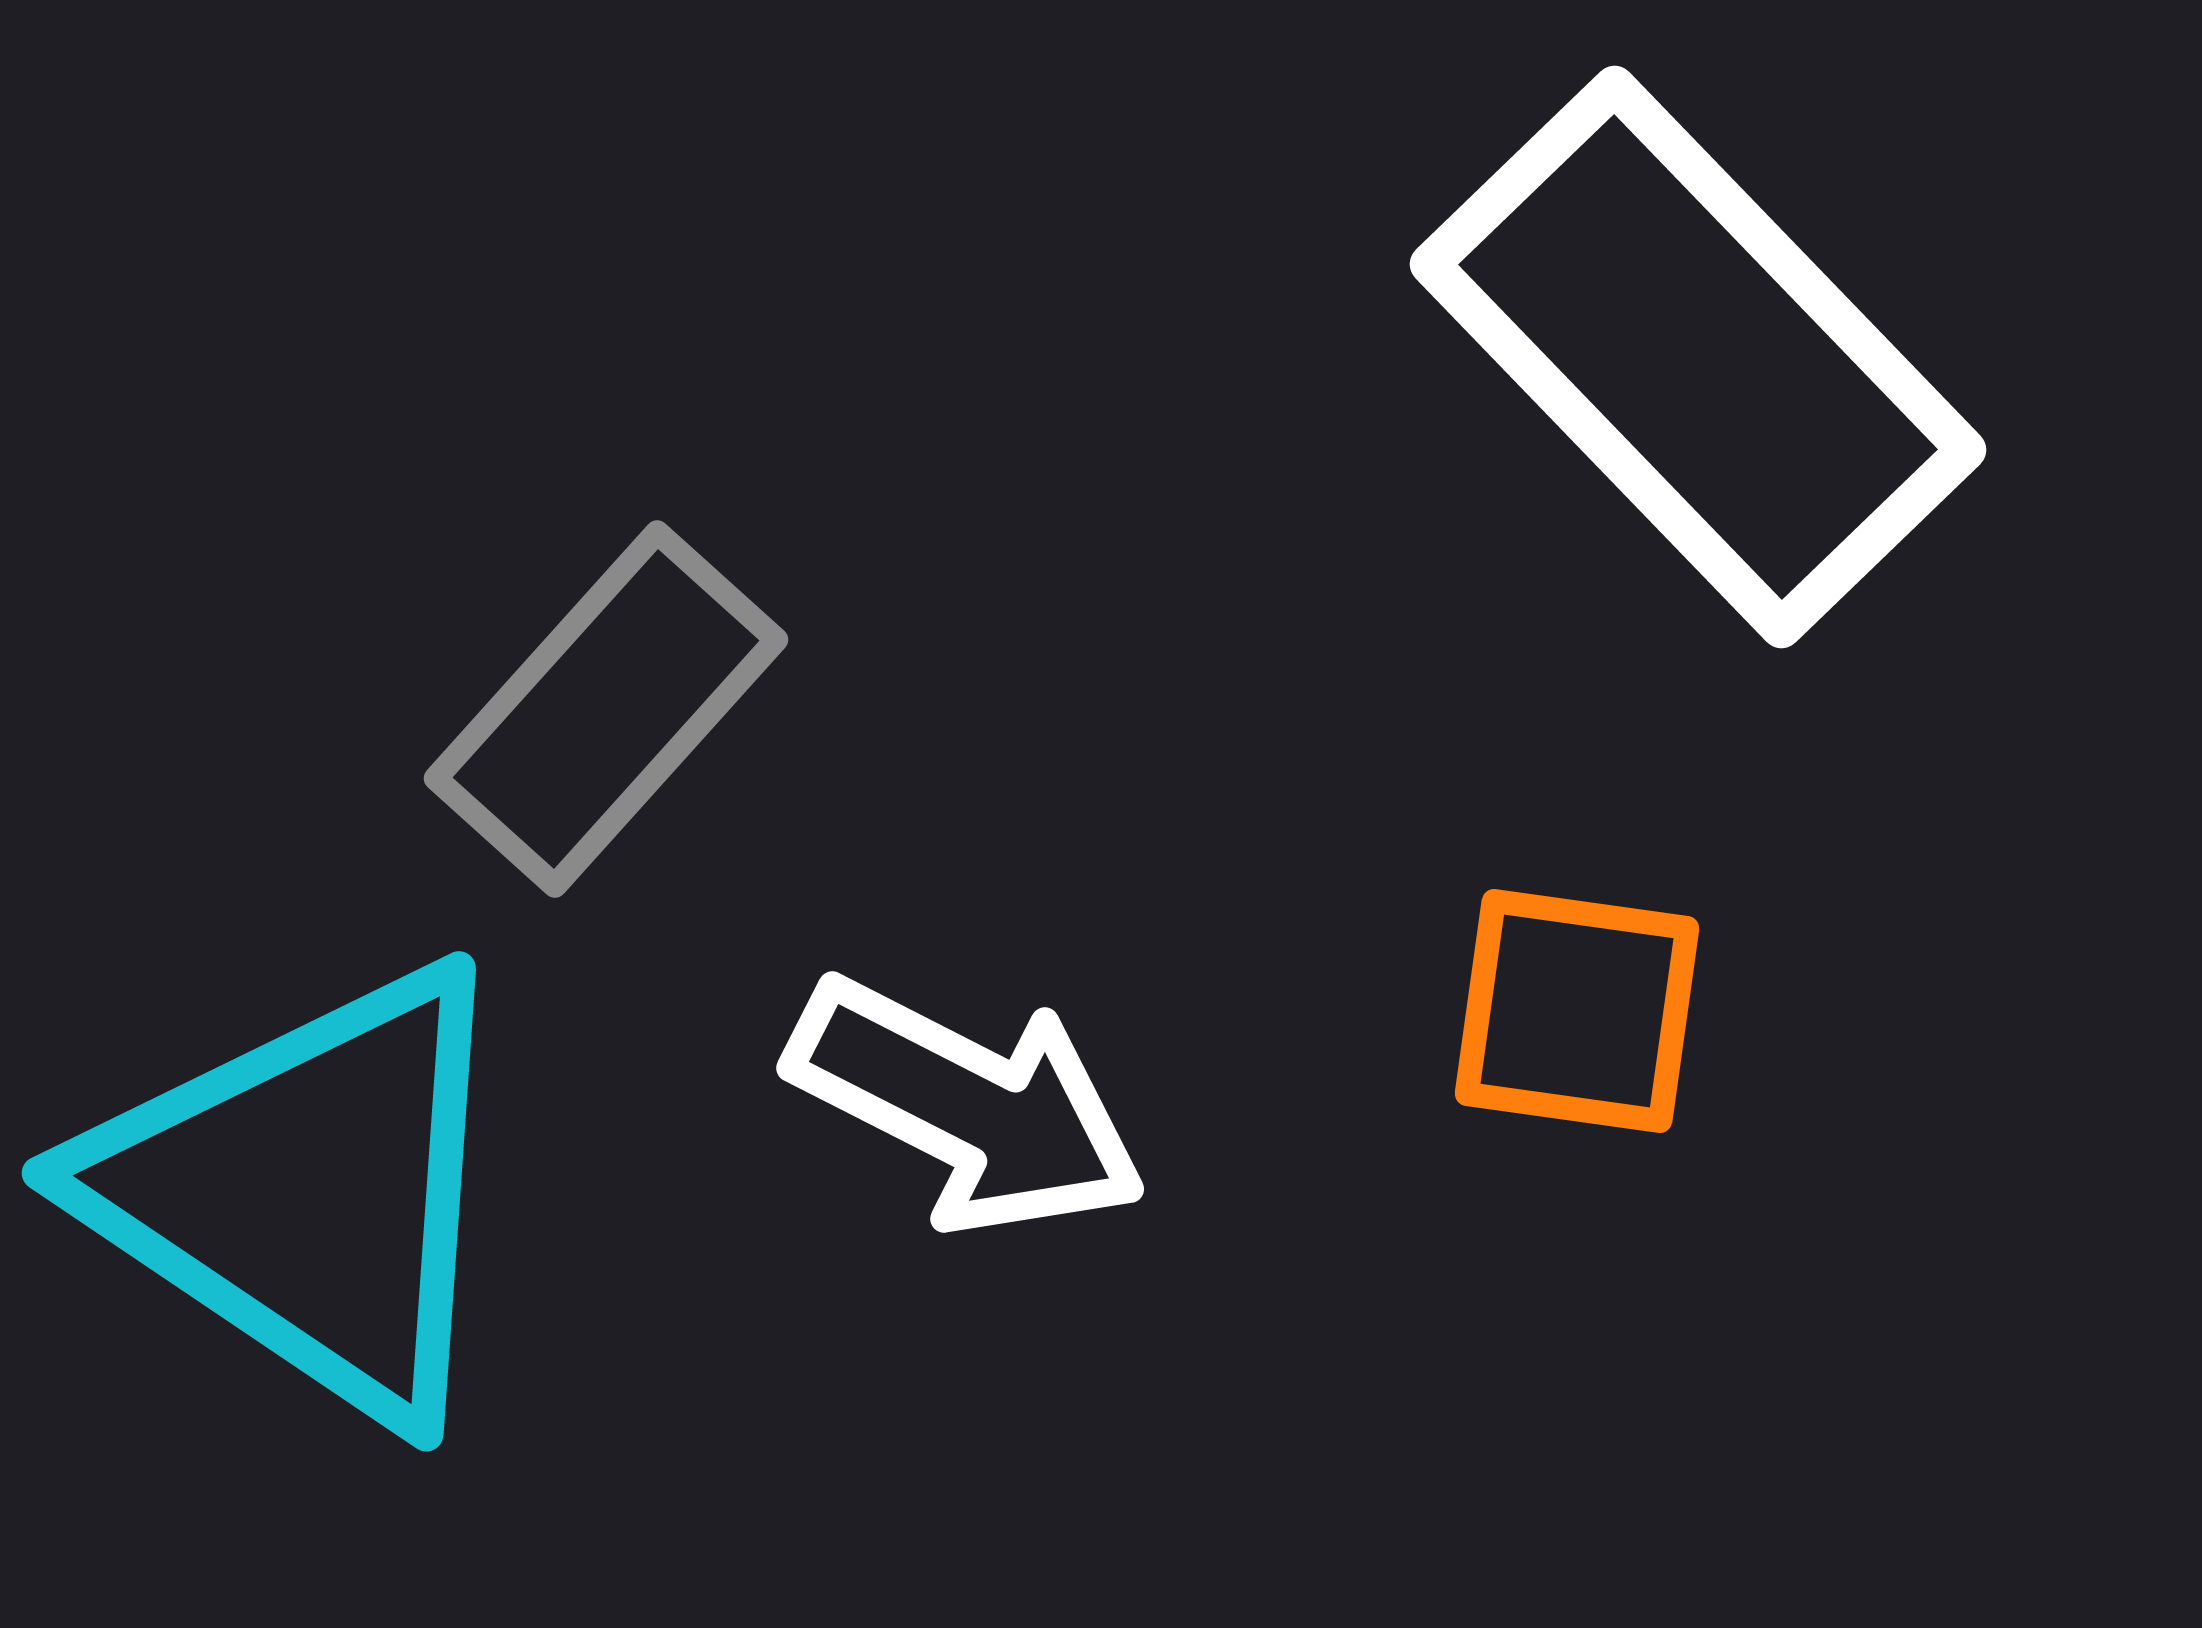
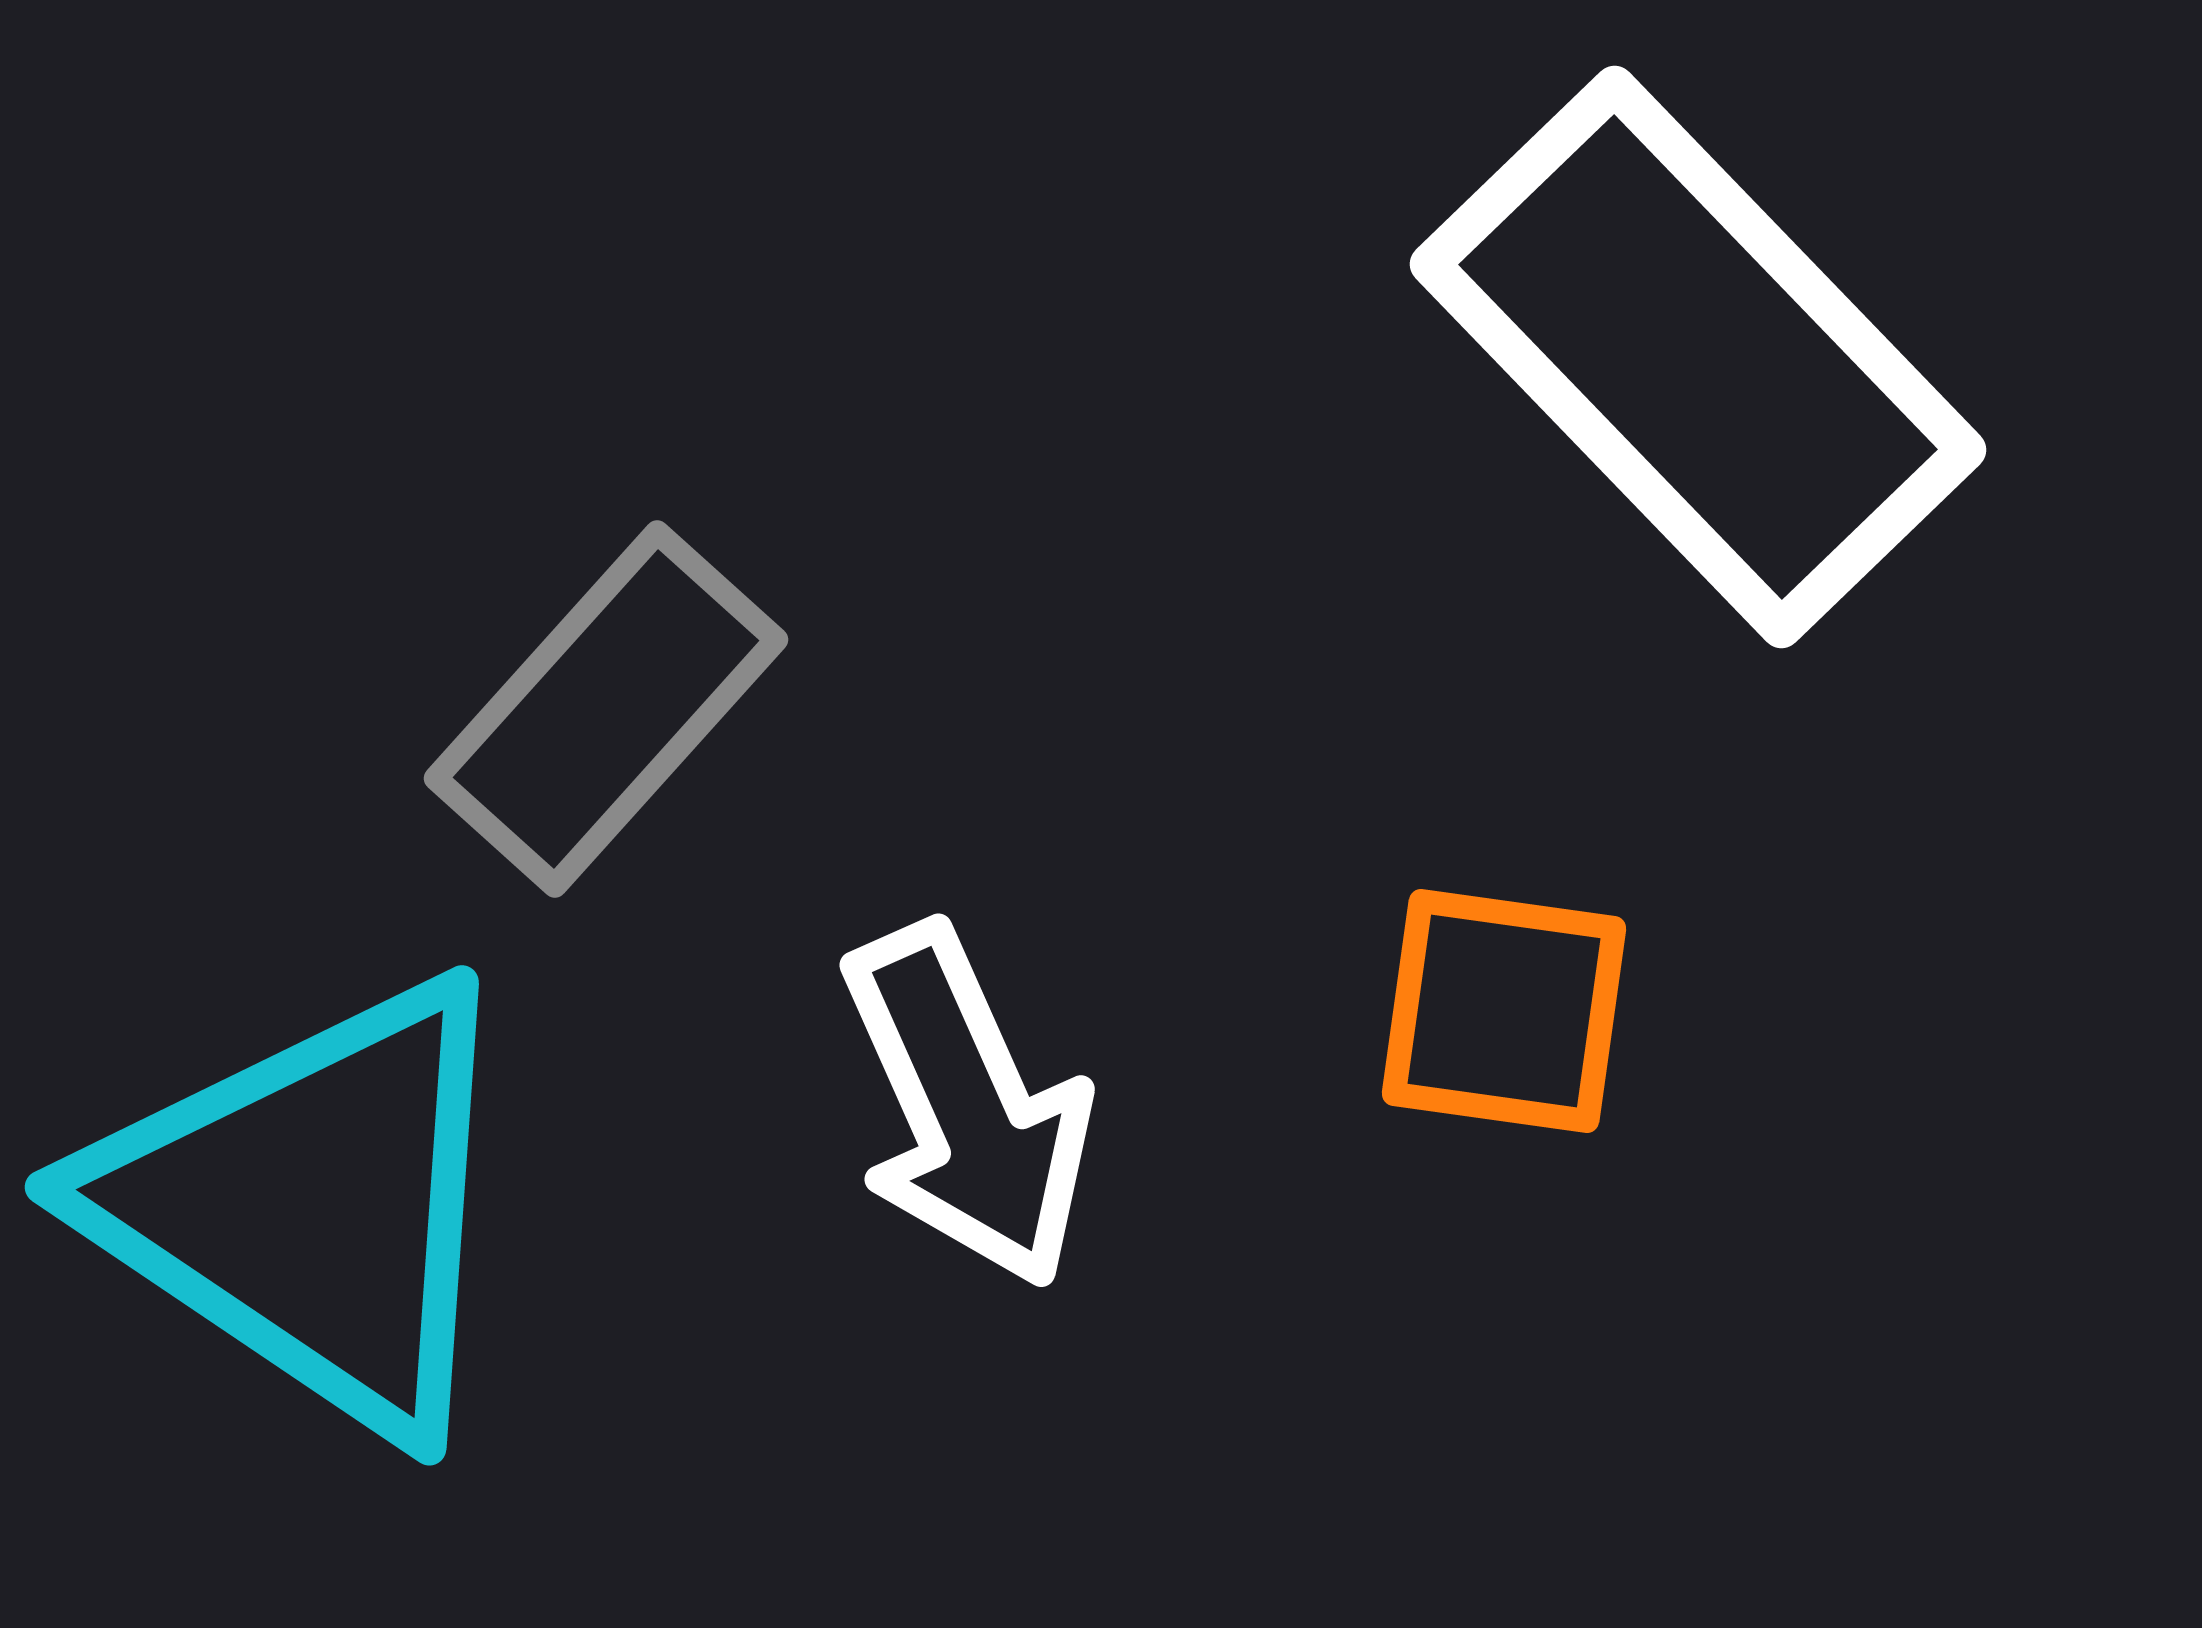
orange square: moved 73 px left
white arrow: rotated 39 degrees clockwise
cyan triangle: moved 3 px right, 14 px down
